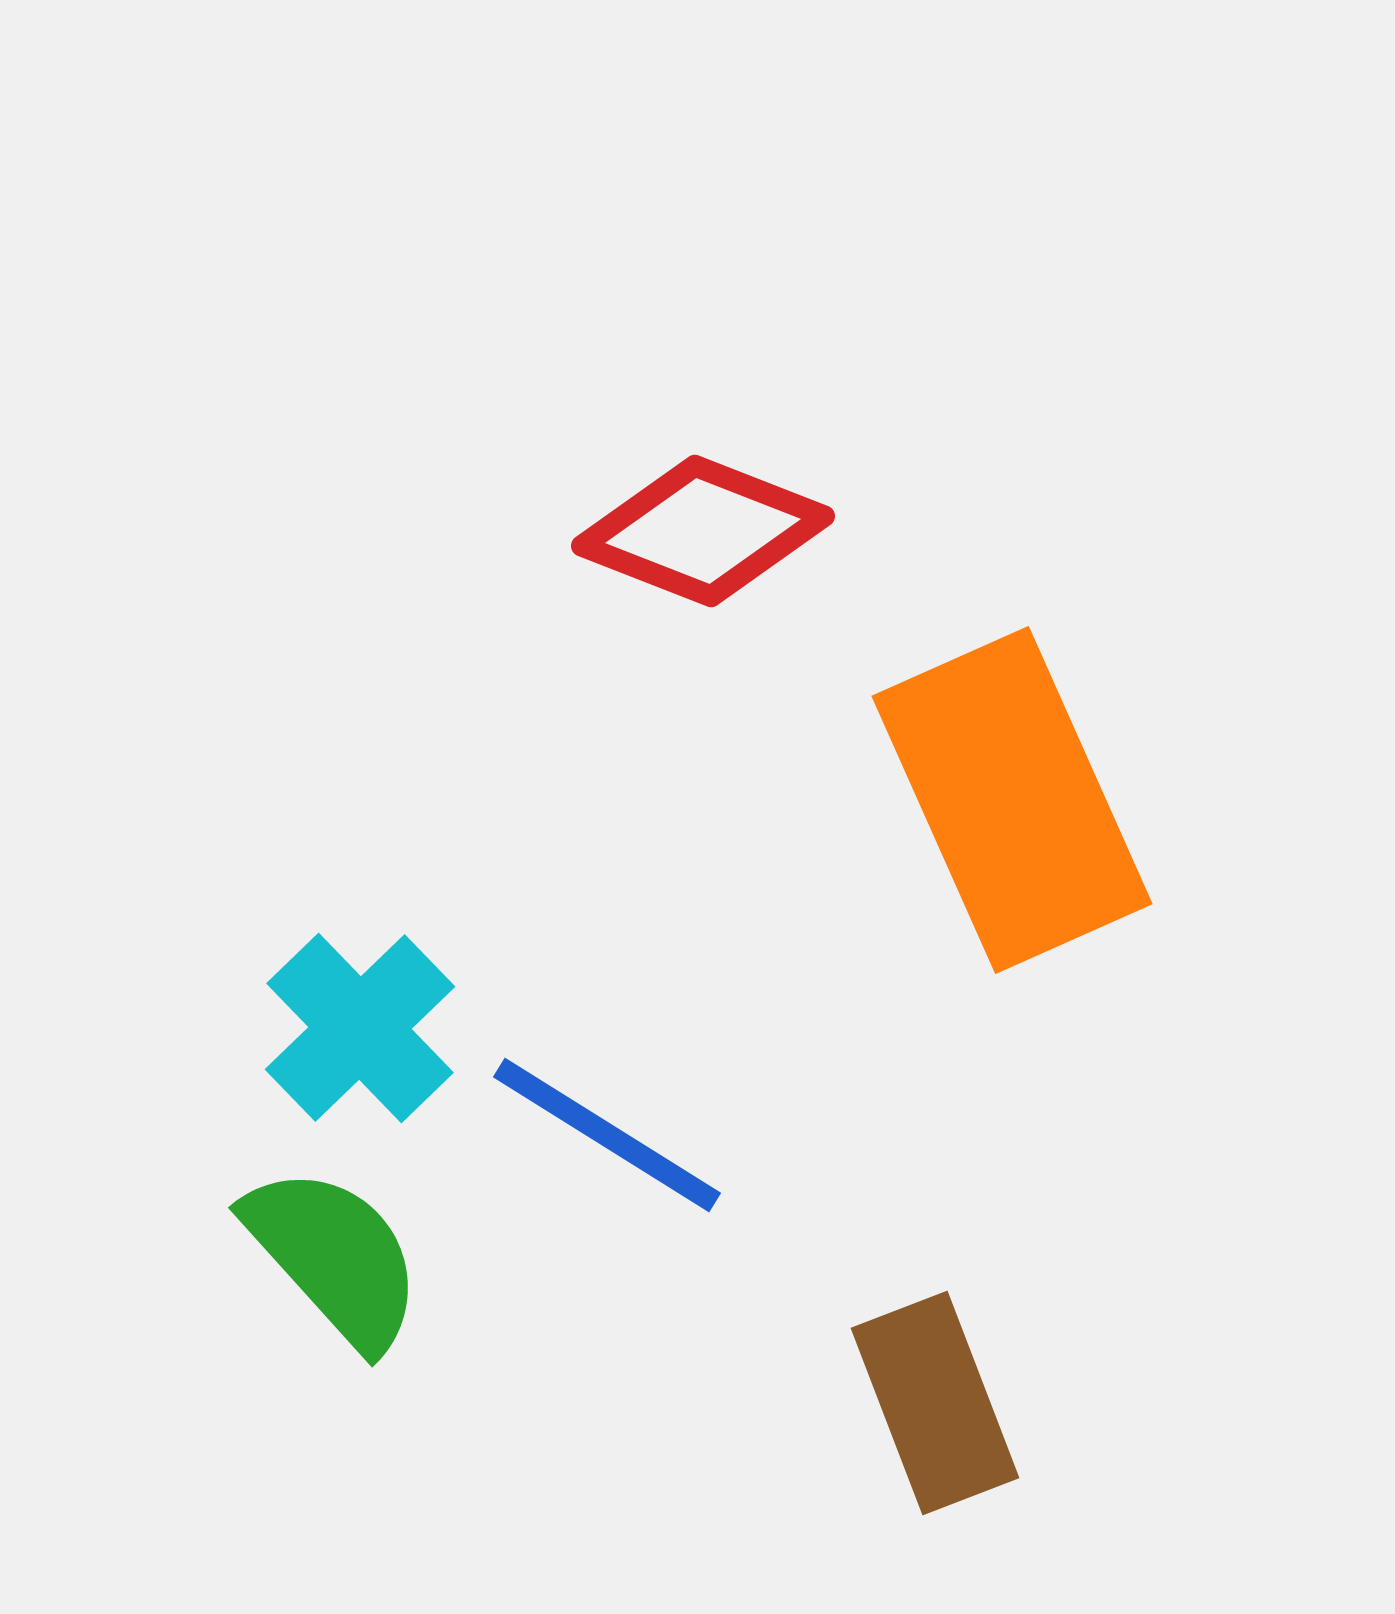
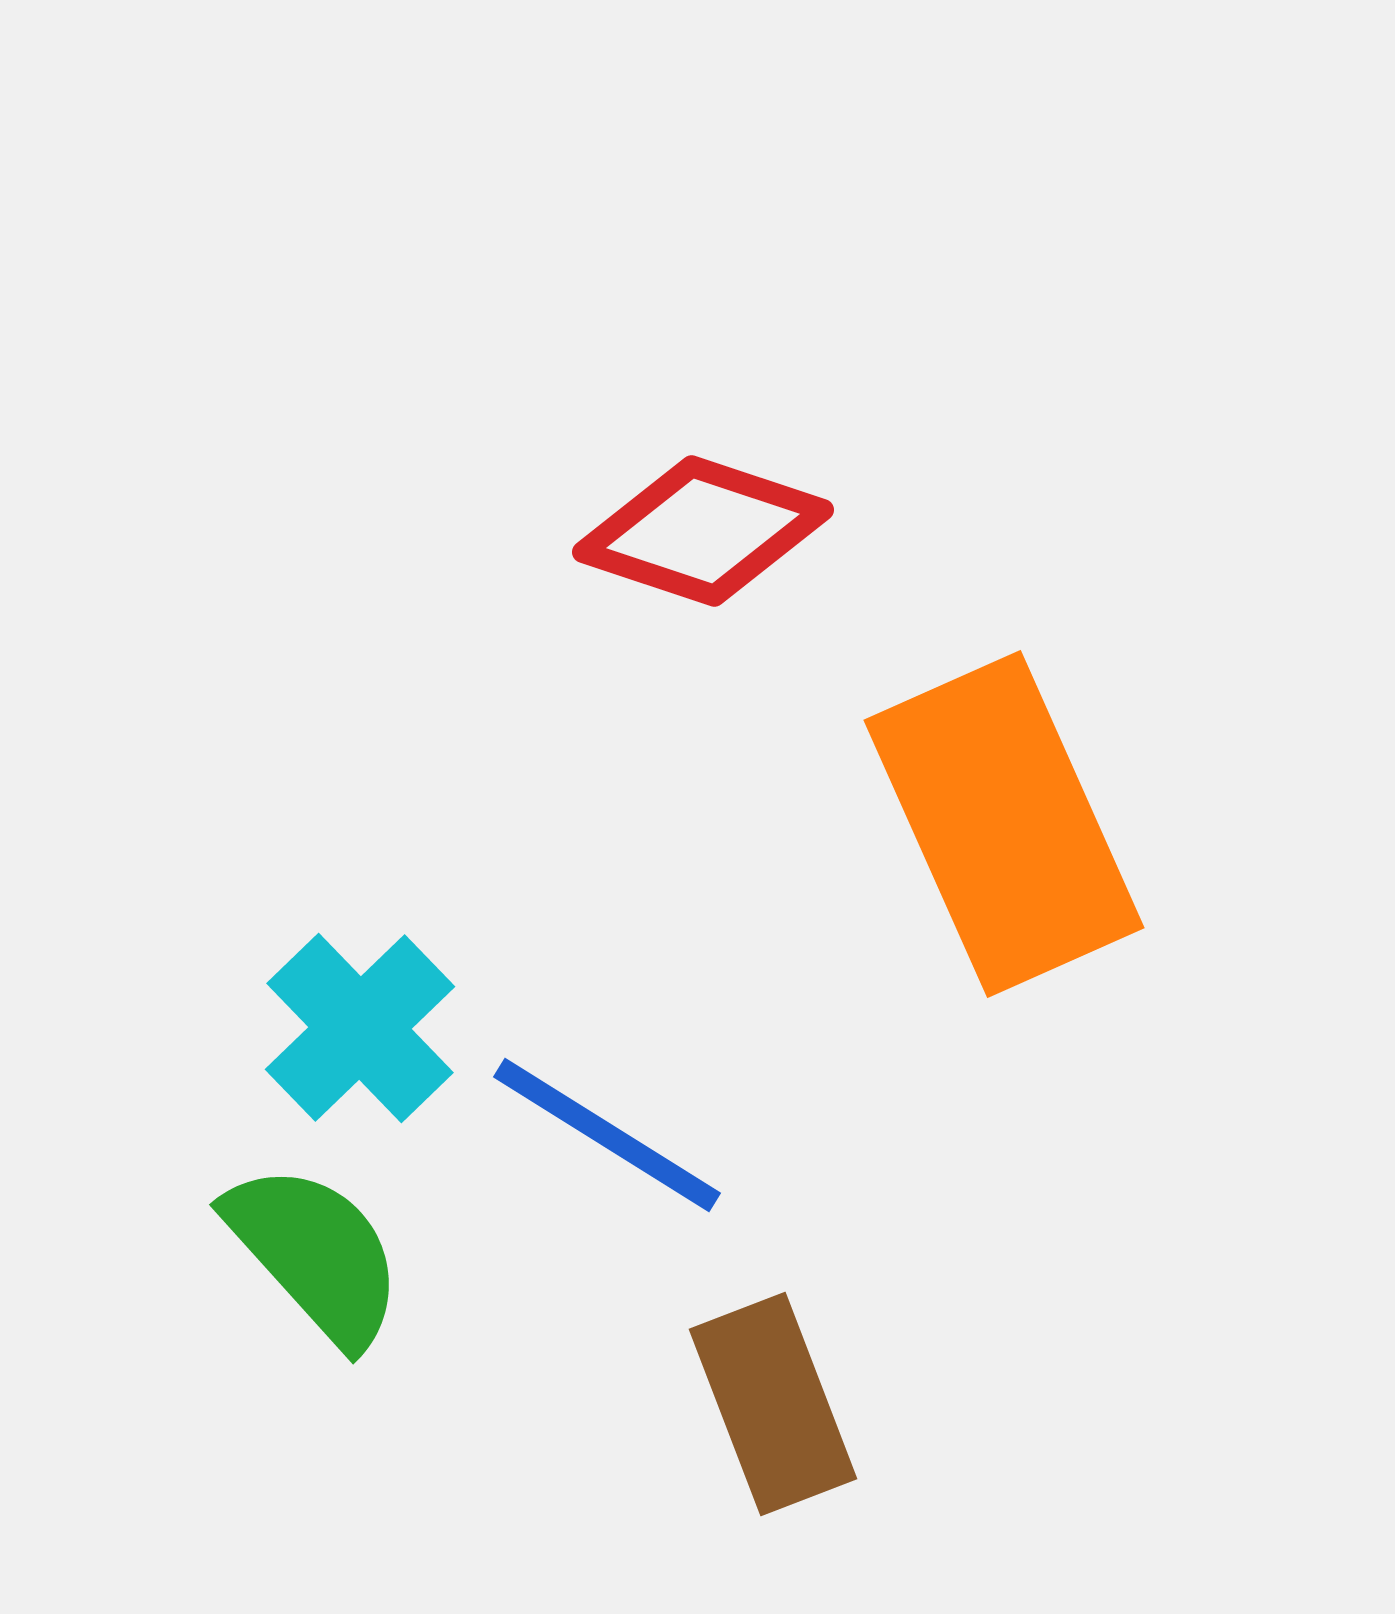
red diamond: rotated 3 degrees counterclockwise
orange rectangle: moved 8 px left, 24 px down
green semicircle: moved 19 px left, 3 px up
brown rectangle: moved 162 px left, 1 px down
